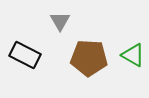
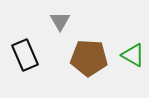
black rectangle: rotated 40 degrees clockwise
